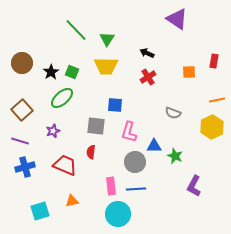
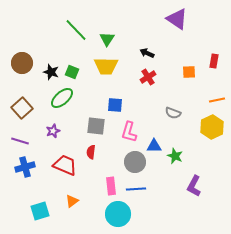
black star: rotated 21 degrees counterclockwise
brown square: moved 2 px up
orange triangle: rotated 24 degrees counterclockwise
